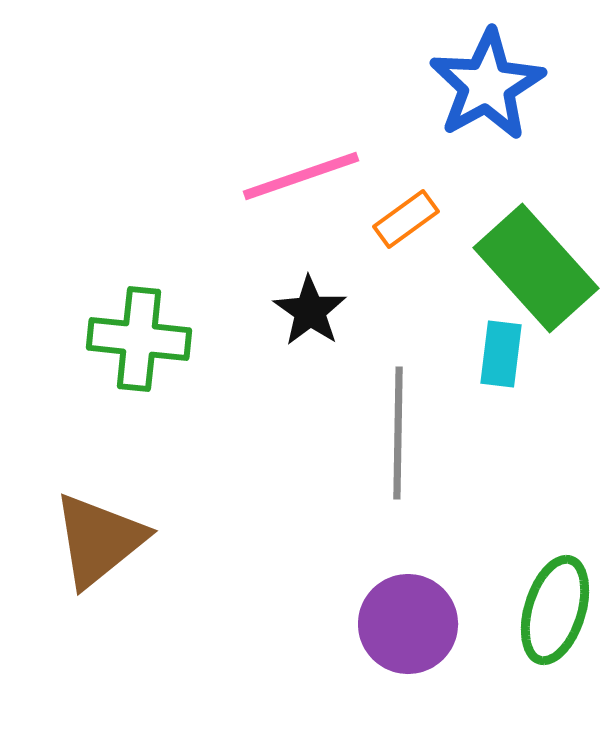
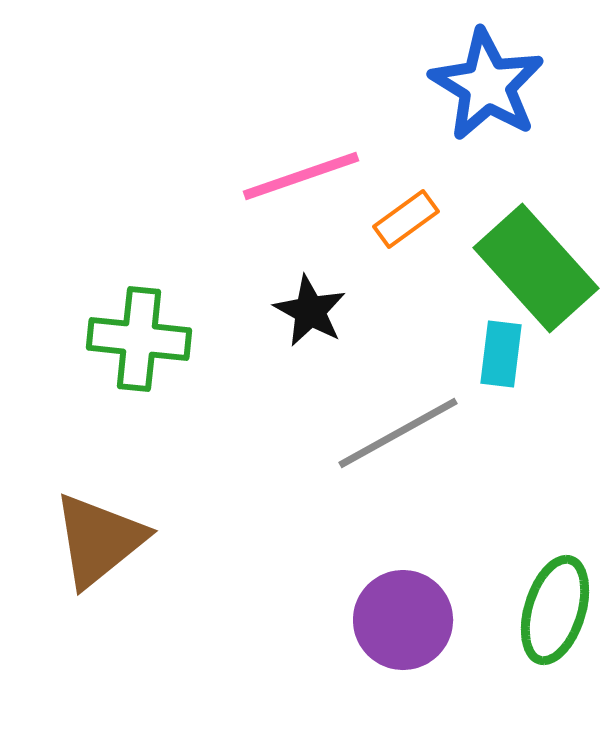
blue star: rotated 12 degrees counterclockwise
black star: rotated 6 degrees counterclockwise
gray line: rotated 60 degrees clockwise
purple circle: moved 5 px left, 4 px up
